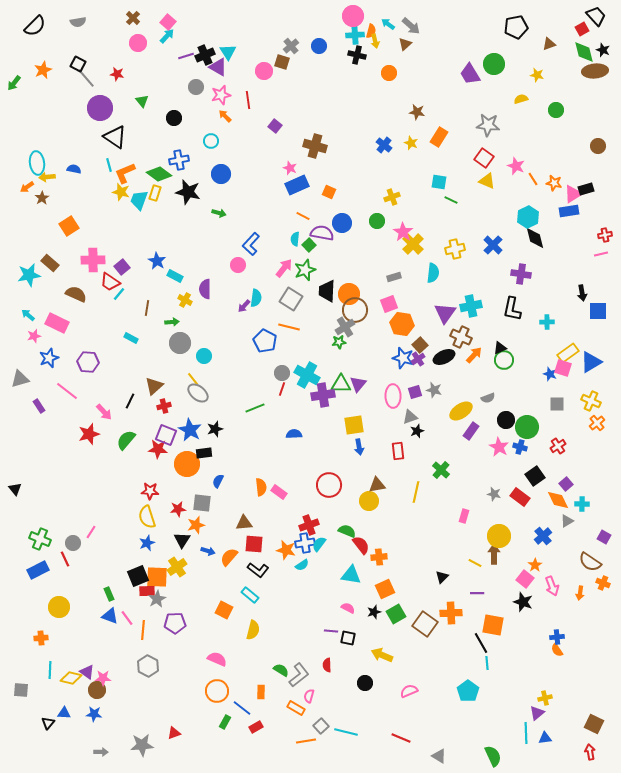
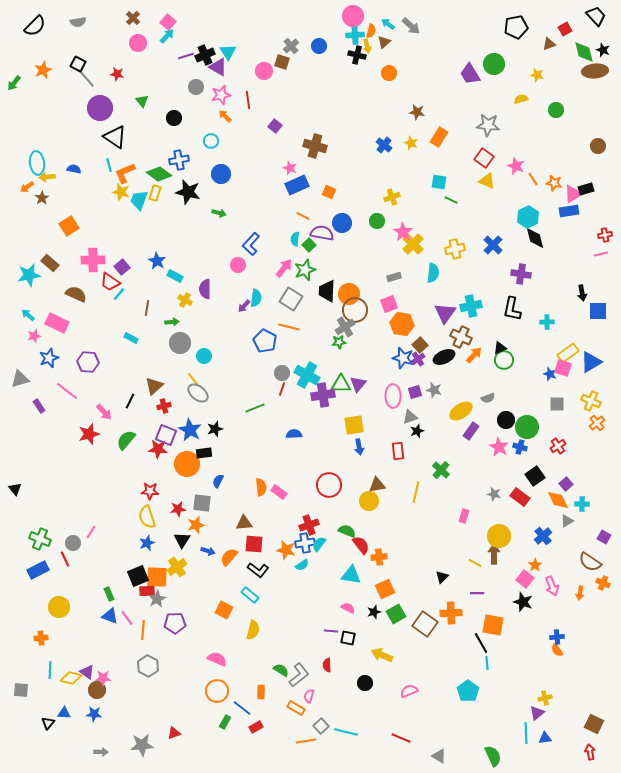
red square at (582, 29): moved 17 px left
yellow arrow at (375, 41): moved 8 px left, 5 px down
brown triangle at (405, 44): moved 21 px left, 2 px up
